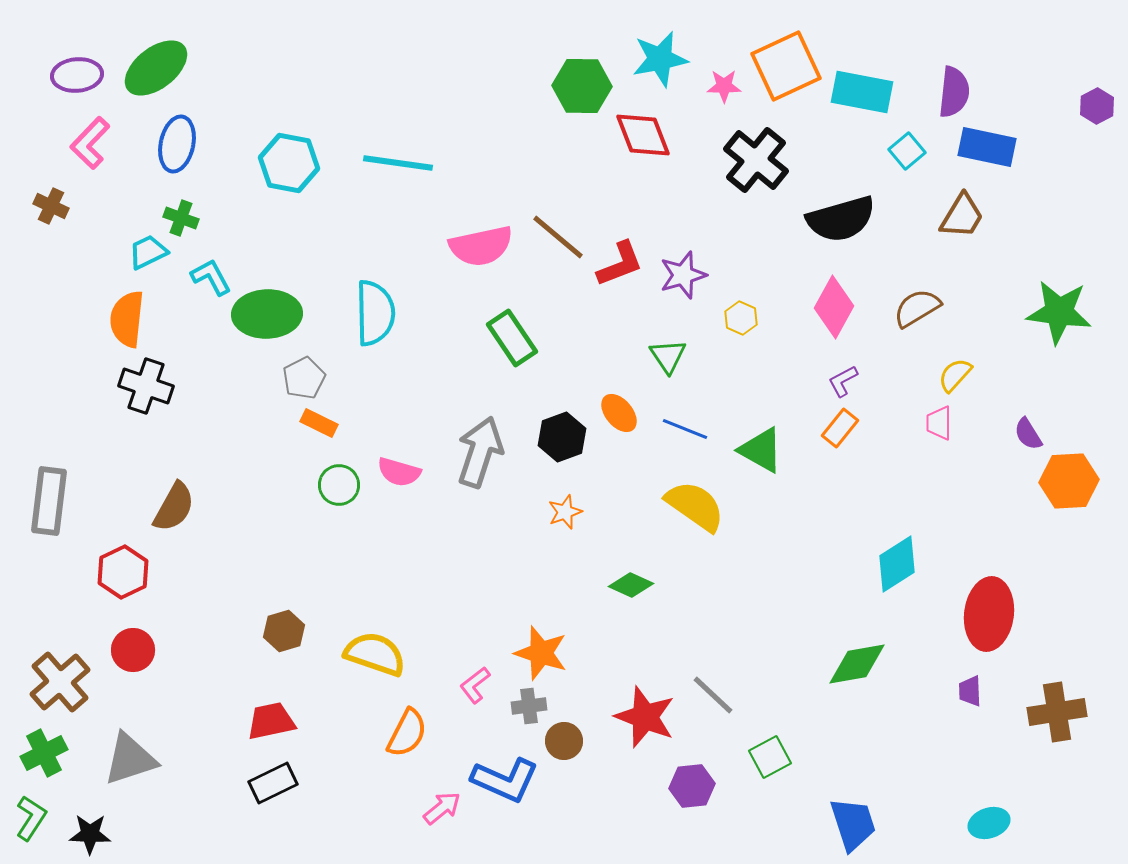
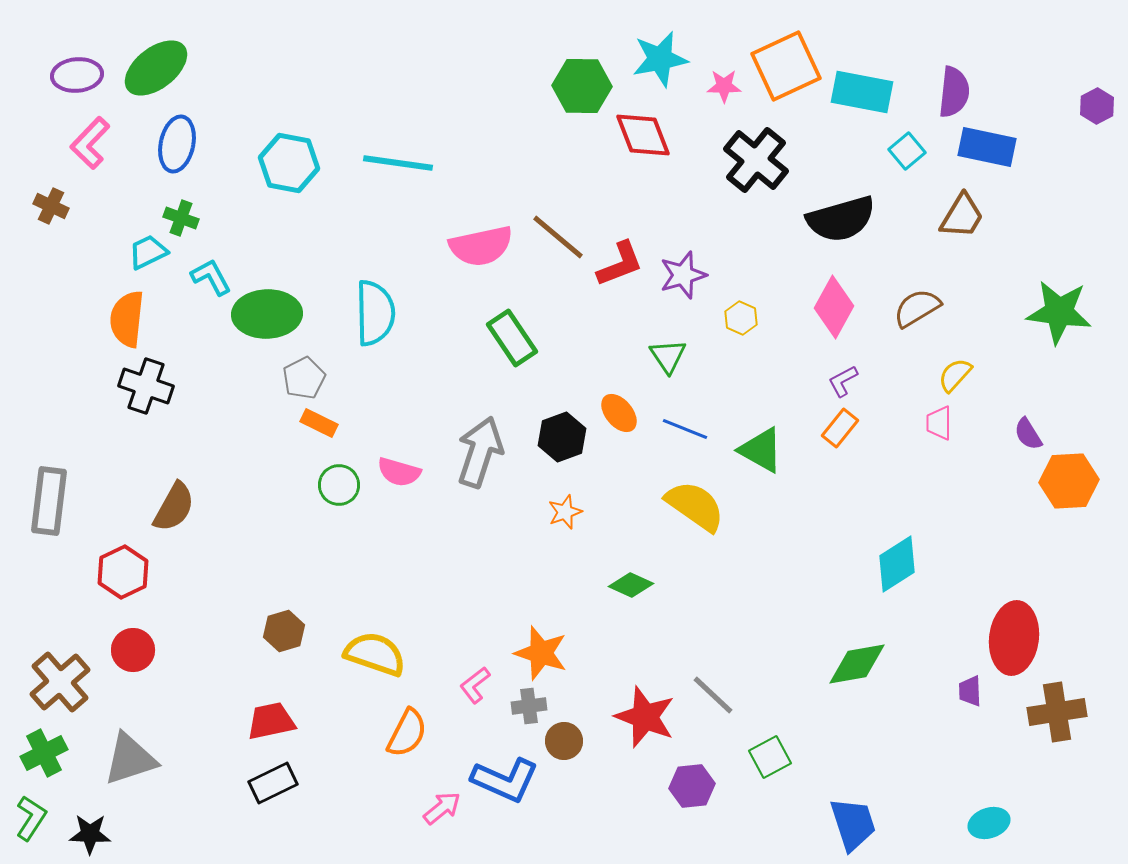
red ellipse at (989, 614): moved 25 px right, 24 px down
